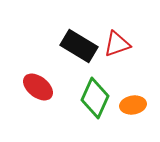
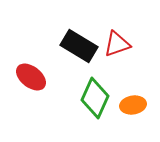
red ellipse: moved 7 px left, 10 px up
